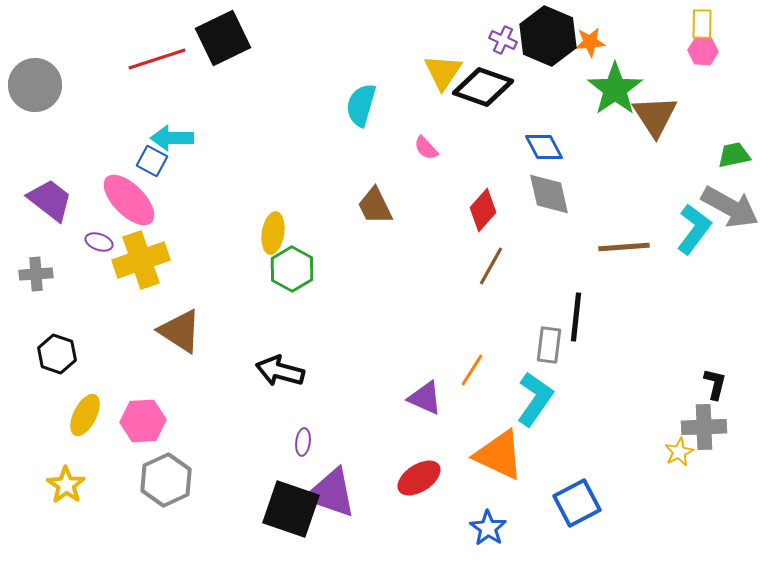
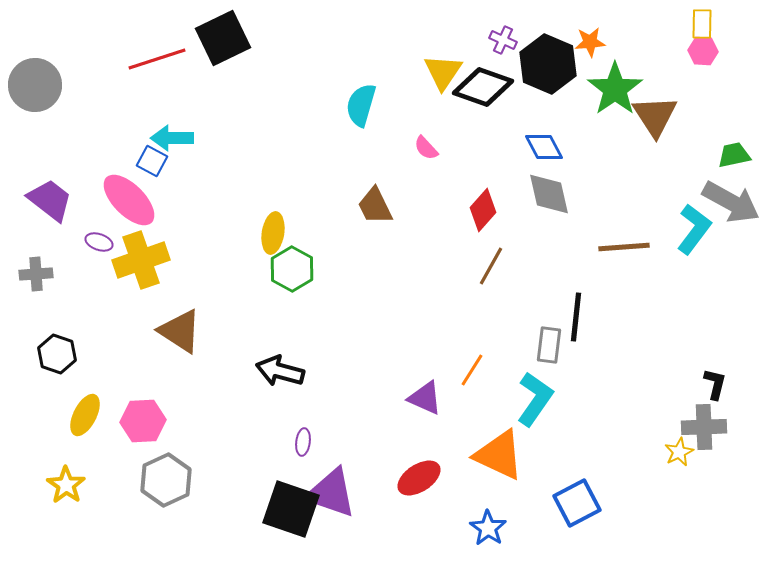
black hexagon at (548, 36): moved 28 px down
gray arrow at (730, 207): moved 1 px right, 5 px up
